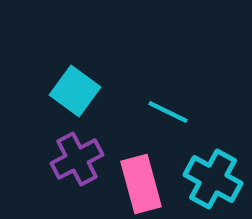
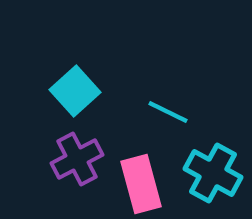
cyan square: rotated 12 degrees clockwise
cyan cross: moved 6 px up
